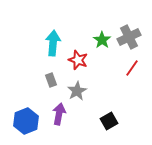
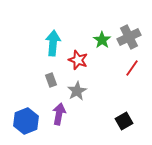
black square: moved 15 px right
